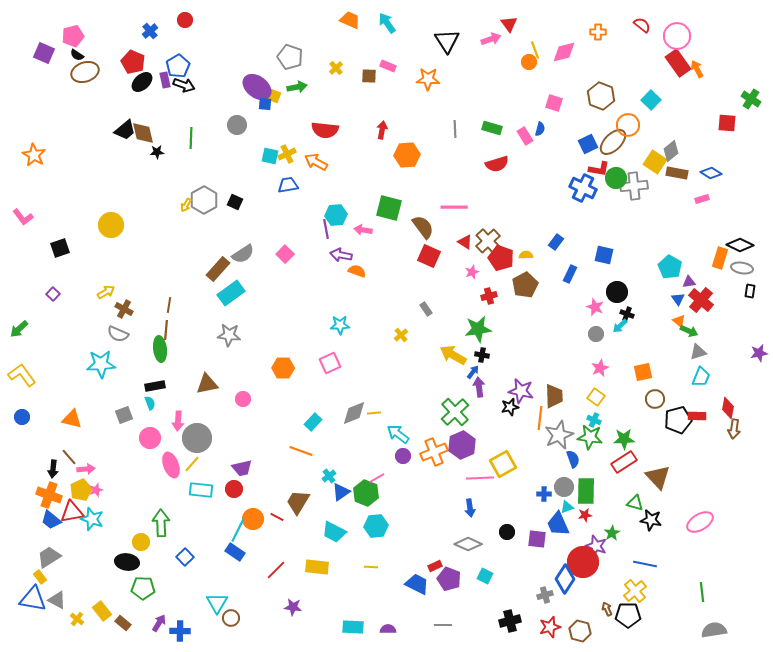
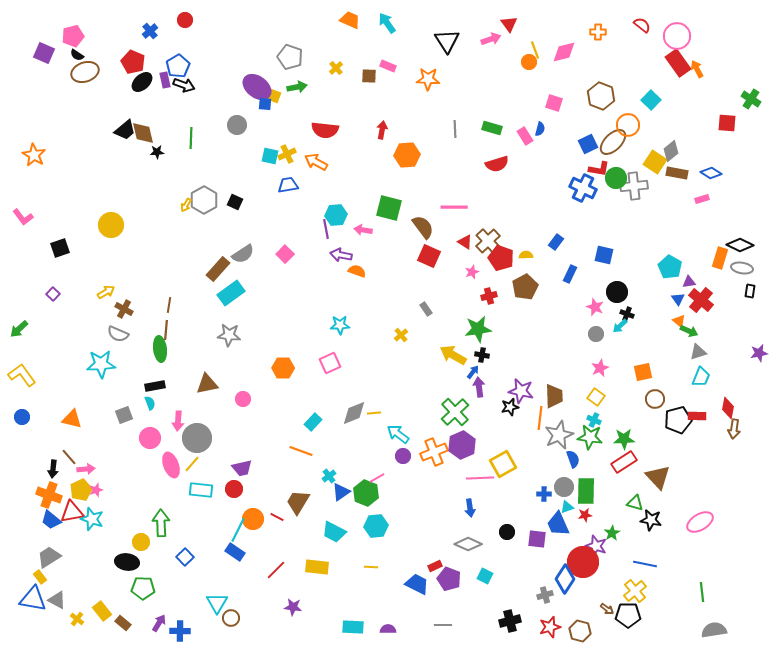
brown pentagon at (525, 285): moved 2 px down
brown arrow at (607, 609): rotated 152 degrees clockwise
